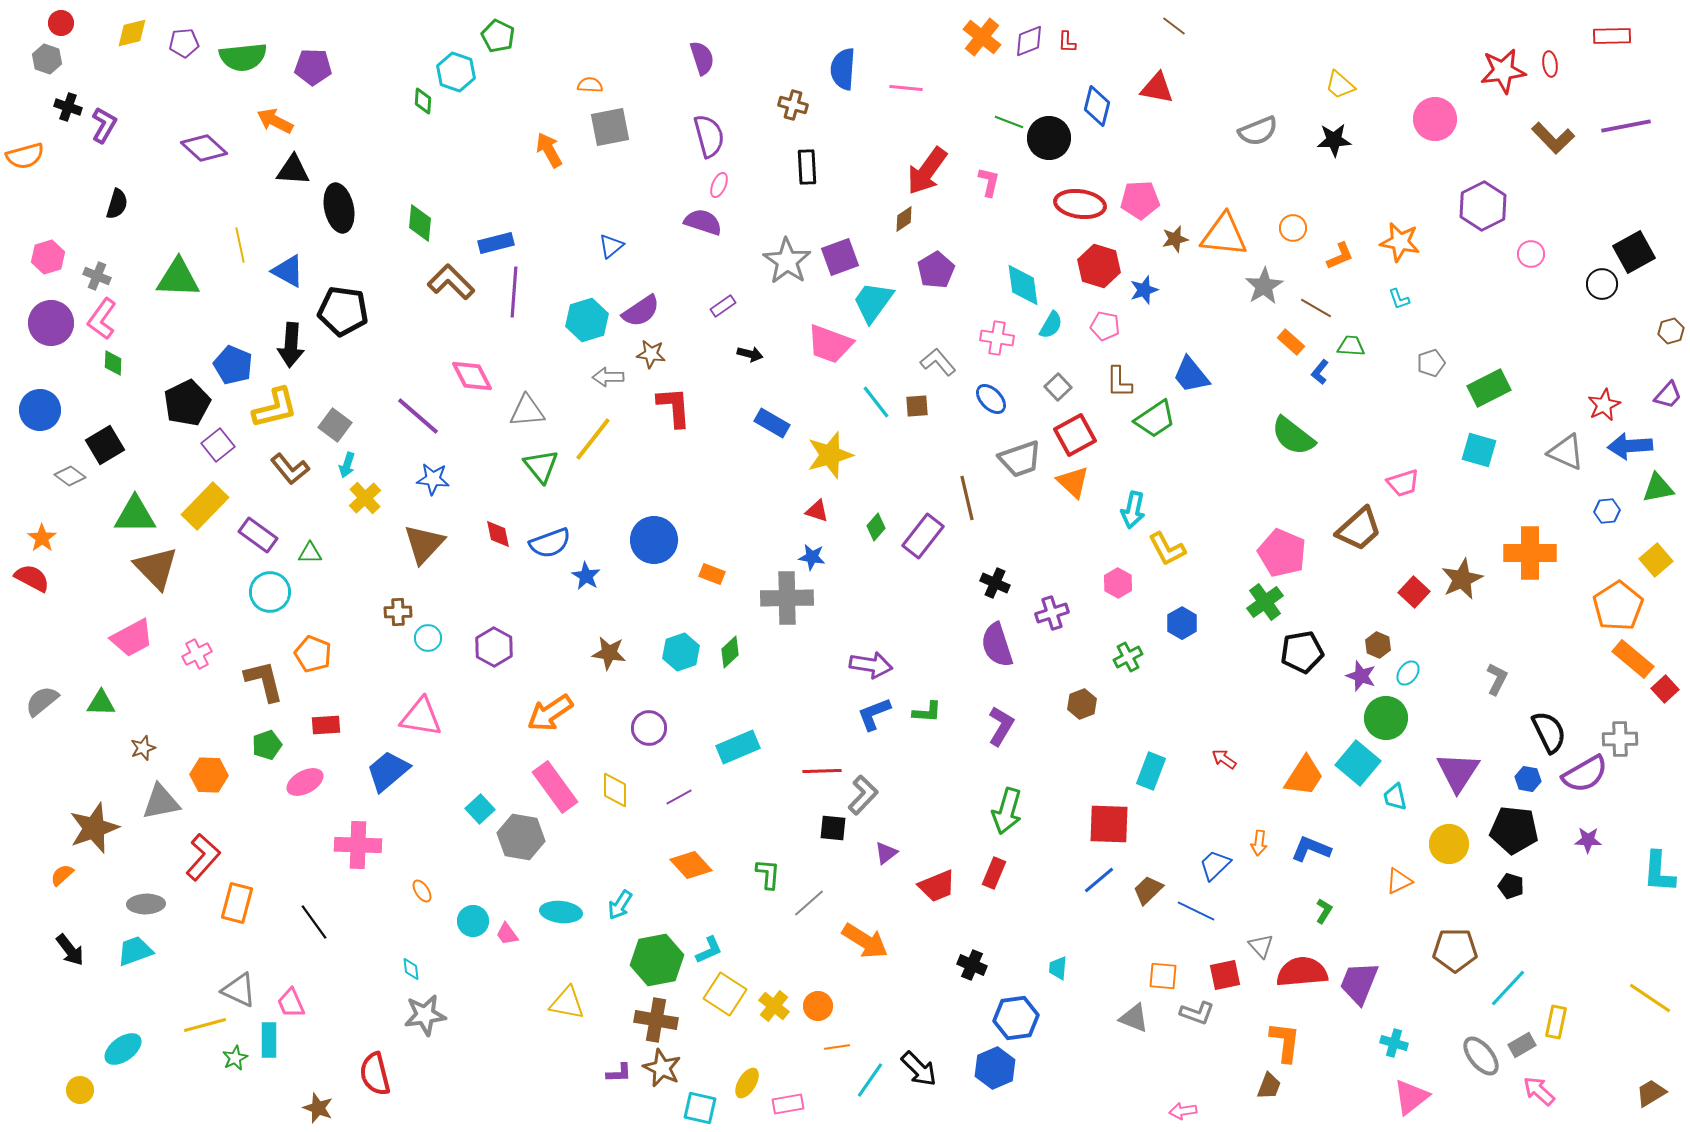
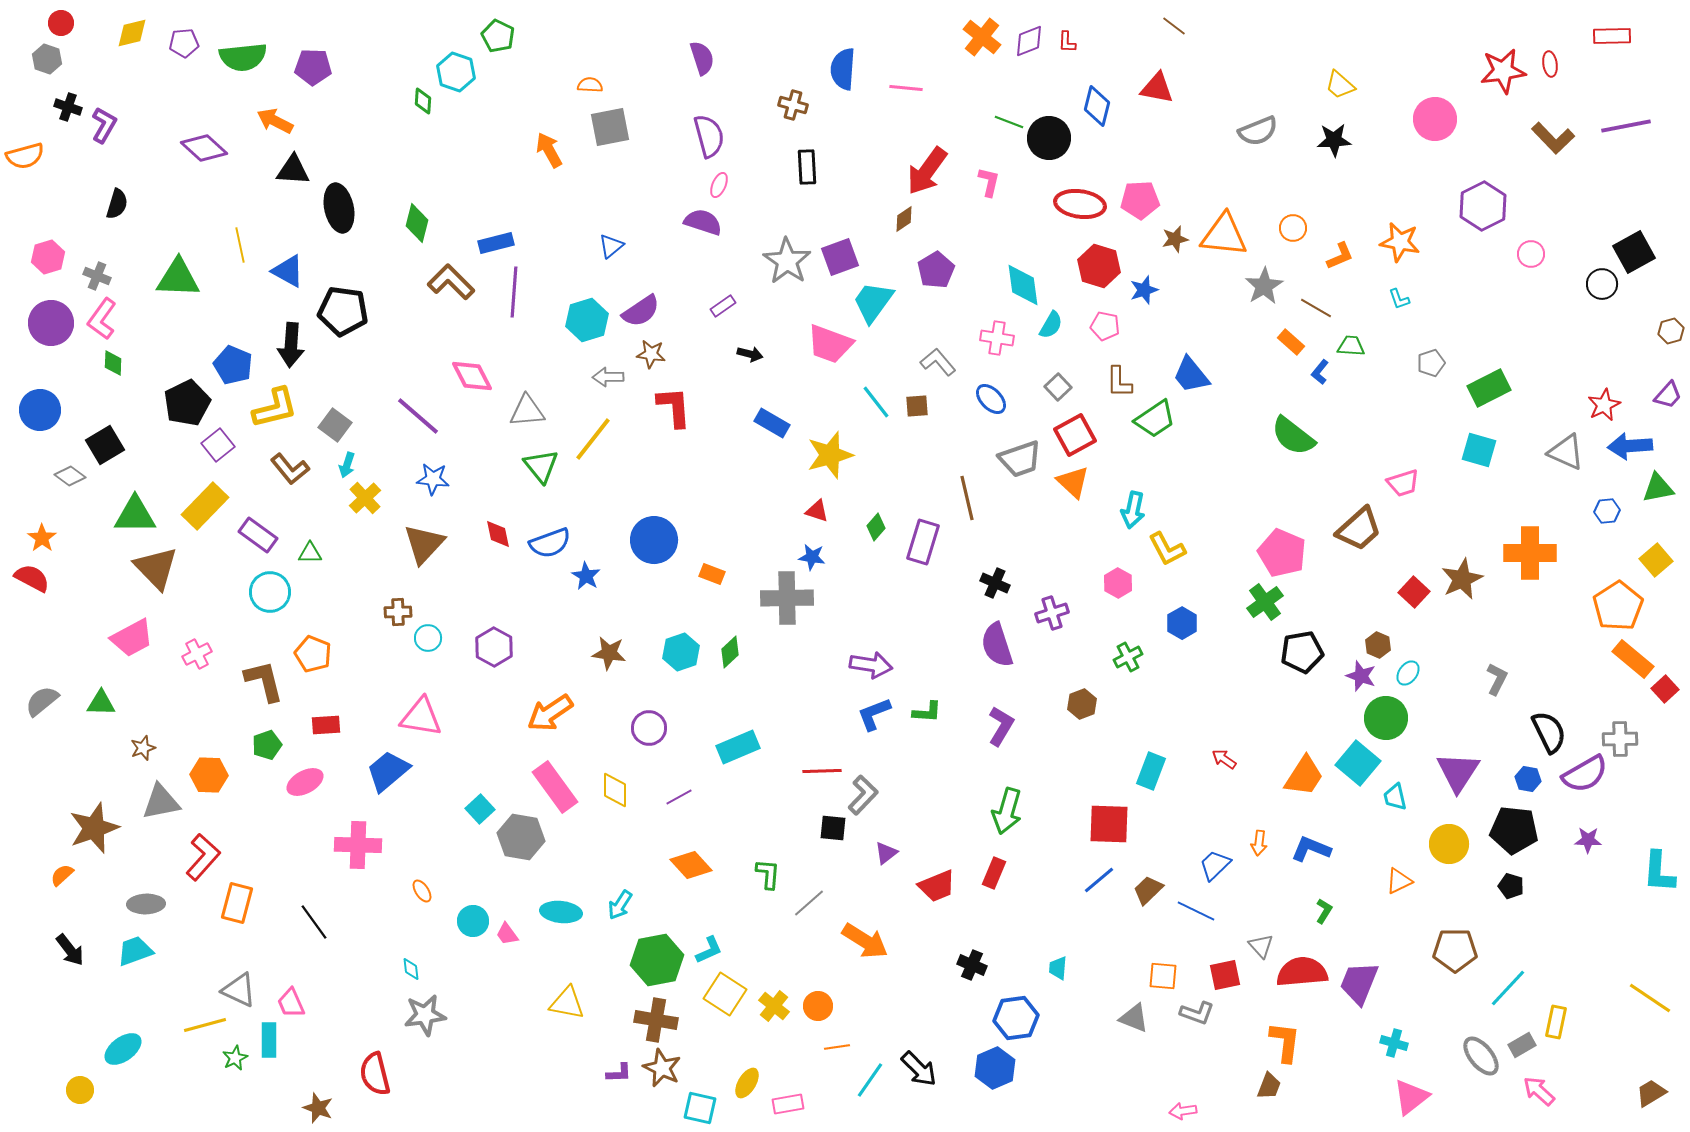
green diamond at (420, 223): moved 3 px left; rotated 9 degrees clockwise
purple rectangle at (923, 536): moved 6 px down; rotated 21 degrees counterclockwise
